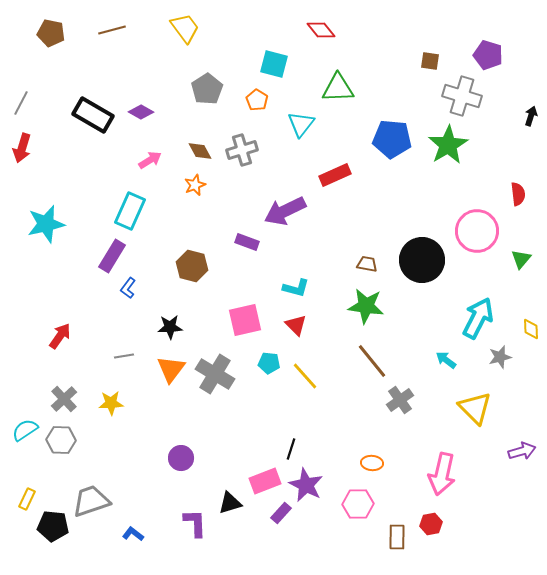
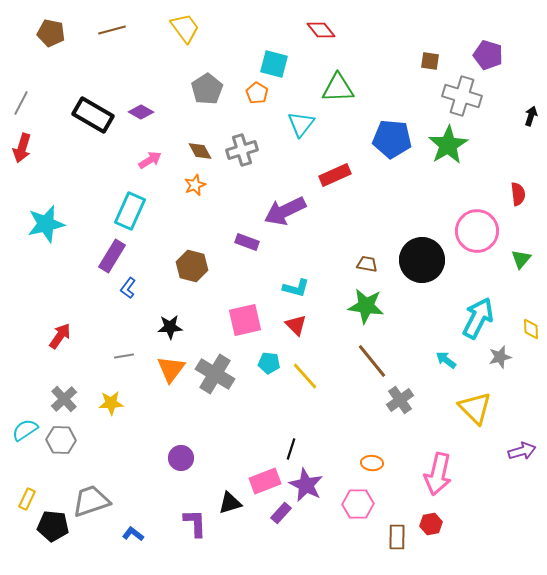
orange pentagon at (257, 100): moved 7 px up
pink arrow at (442, 474): moved 4 px left
